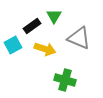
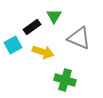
black rectangle: moved 1 px down
yellow arrow: moved 2 px left, 3 px down
